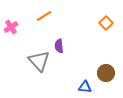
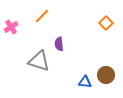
orange line: moved 2 px left; rotated 14 degrees counterclockwise
purple semicircle: moved 2 px up
gray triangle: rotated 30 degrees counterclockwise
brown circle: moved 2 px down
blue triangle: moved 5 px up
